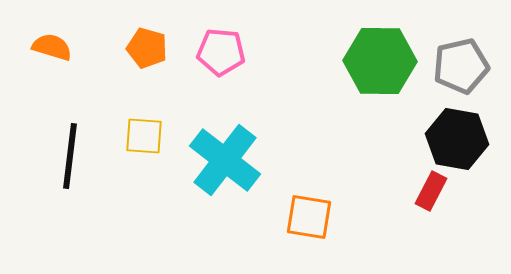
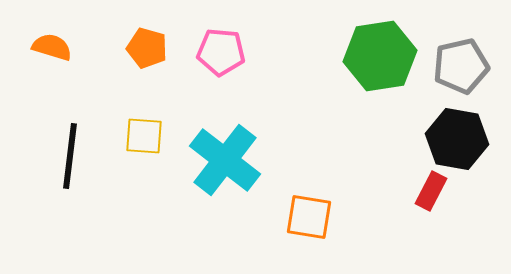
green hexagon: moved 5 px up; rotated 10 degrees counterclockwise
